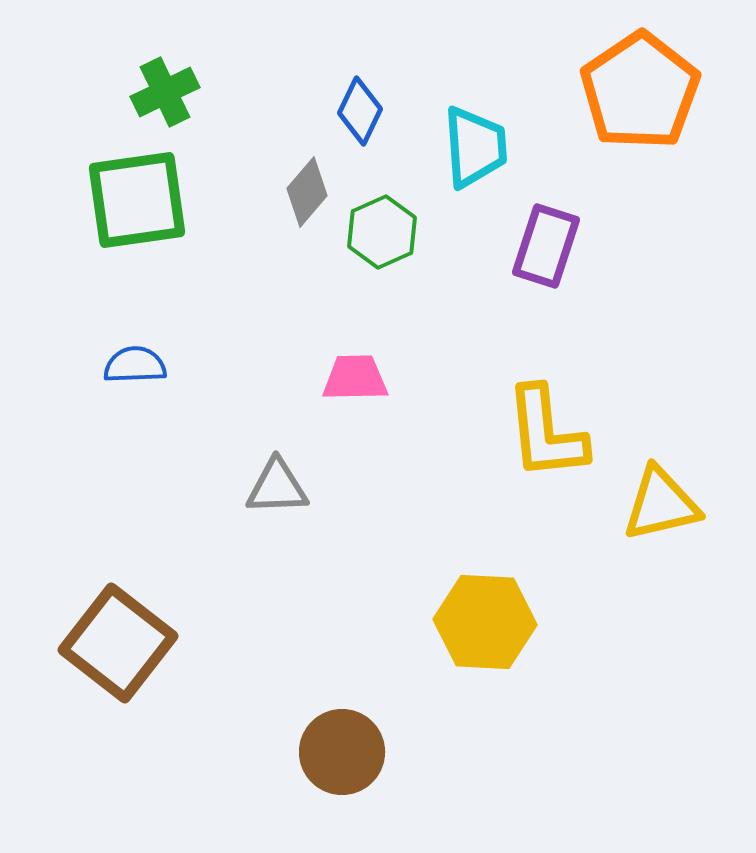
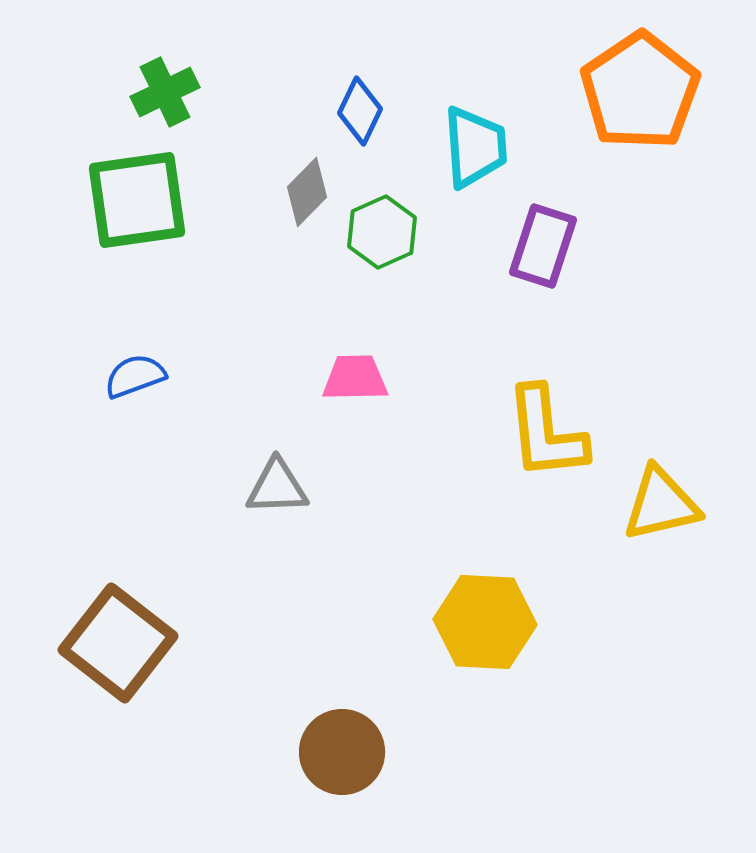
gray diamond: rotated 4 degrees clockwise
purple rectangle: moved 3 px left
blue semicircle: moved 11 px down; rotated 18 degrees counterclockwise
